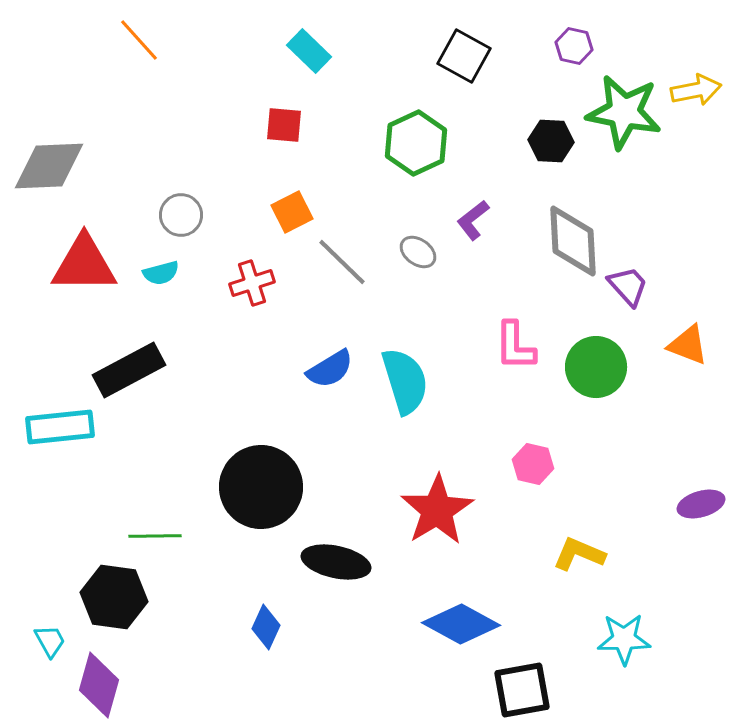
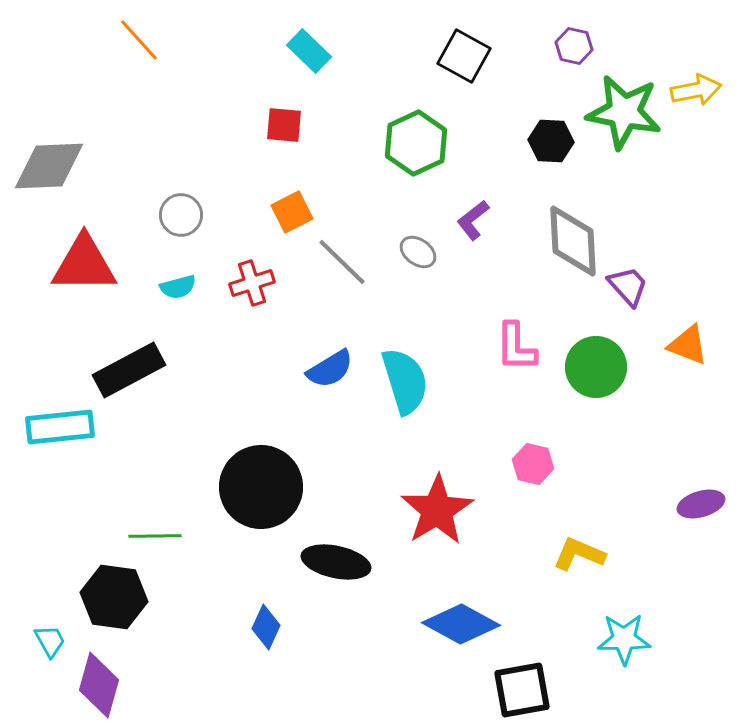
cyan semicircle at (161, 273): moved 17 px right, 14 px down
pink L-shape at (515, 346): moved 1 px right, 1 px down
